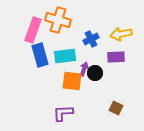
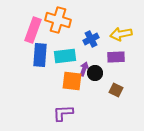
blue rectangle: rotated 20 degrees clockwise
brown square: moved 18 px up
